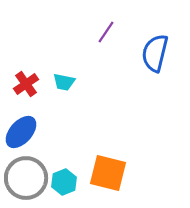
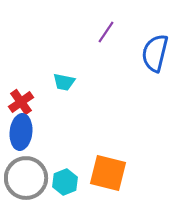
red cross: moved 5 px left, 18 px down
blue ellipse: rotated 36 degrees counterclockwise
cyan hexagon: moved 1 px right
